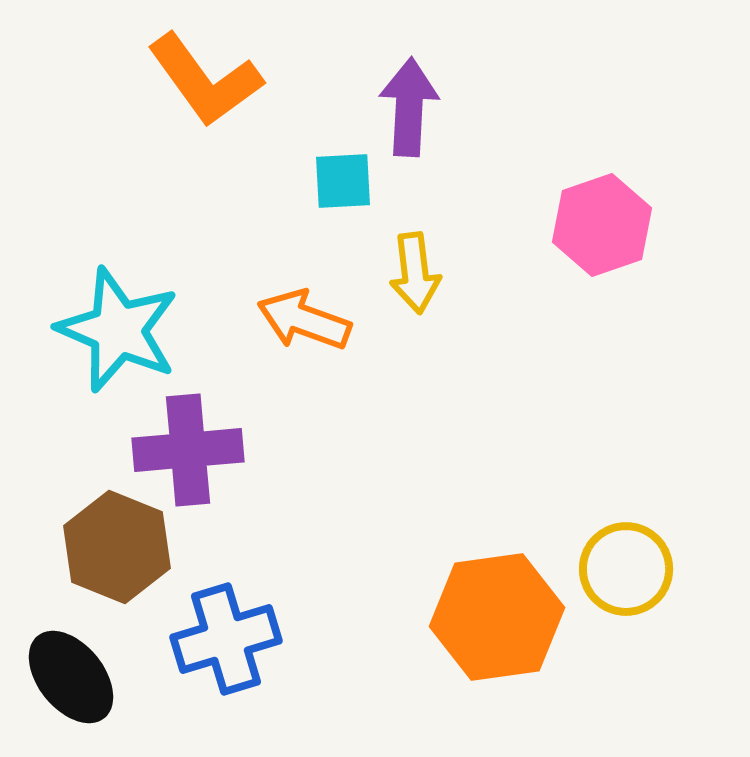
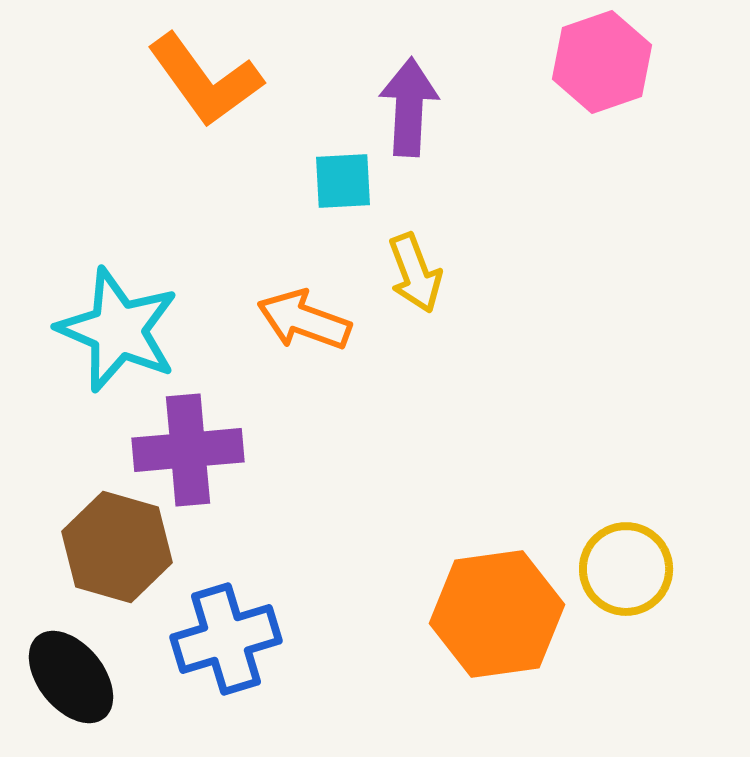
pink hexagon: moved 163 px up
yellow arrow: rotated 14 degrees counterclockwise
brown hexagon: rotated 6 degrees counterclockwise
orange hexagon: moved 3 px up
